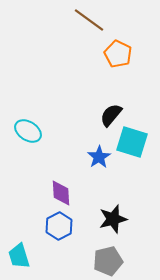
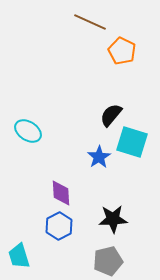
brown line: moved 1 px right, 2 px down; rotated 12 degrees counterclockwise
orange pentagon: moved 4 px right, 3 px up
black star: rotated 12 degrees clockwise
